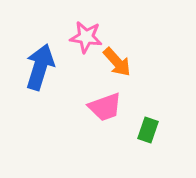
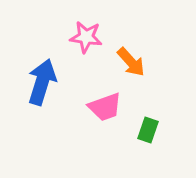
orange arrow: moved 14 px right
blue arrow: moved 2 px right, 15 px down
